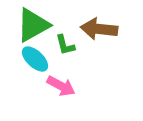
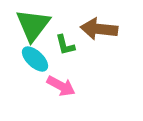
green triangle: rotated 24 degrees counterclockwise
